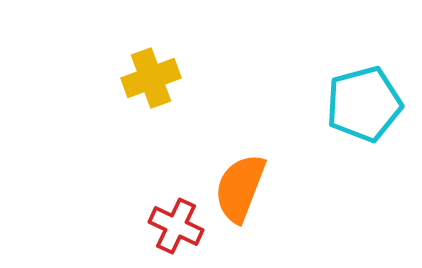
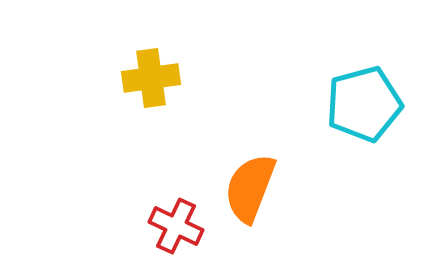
yellow cross: rotated 12 degrees clockwise
orange semicircle: moved 10 px right
